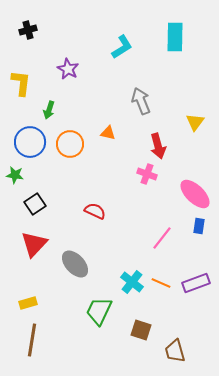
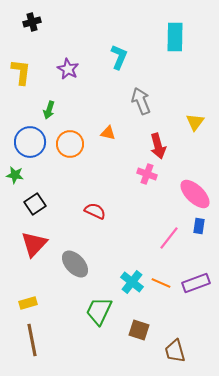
black cross: moved 4 px right, 8 px up
cyan L-shape: moved 3 px left, 10 px down; rotated 35 degrees counterclockwise
yellow L-shape: moved 11 px up
pink line: moved 7 px right
brown square: moved 2 px left
brown line: rotated 20 degrees counterclockwise
